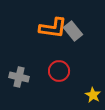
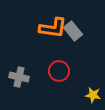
yellow star: rotated 21 degrees counterclockwise
